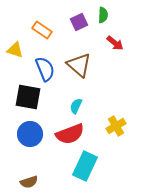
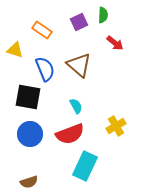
cyan semicircle: rotated 126 degrees clockwise
